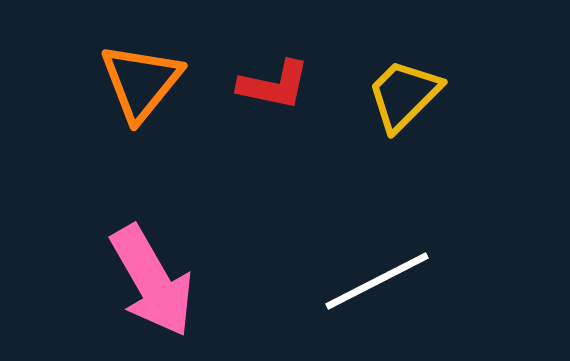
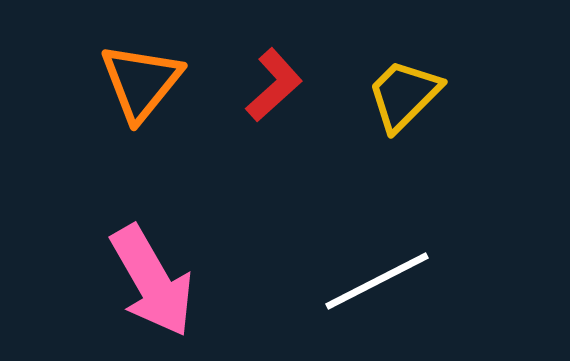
red L-shape: rotated 54 degrees counterclockwise
